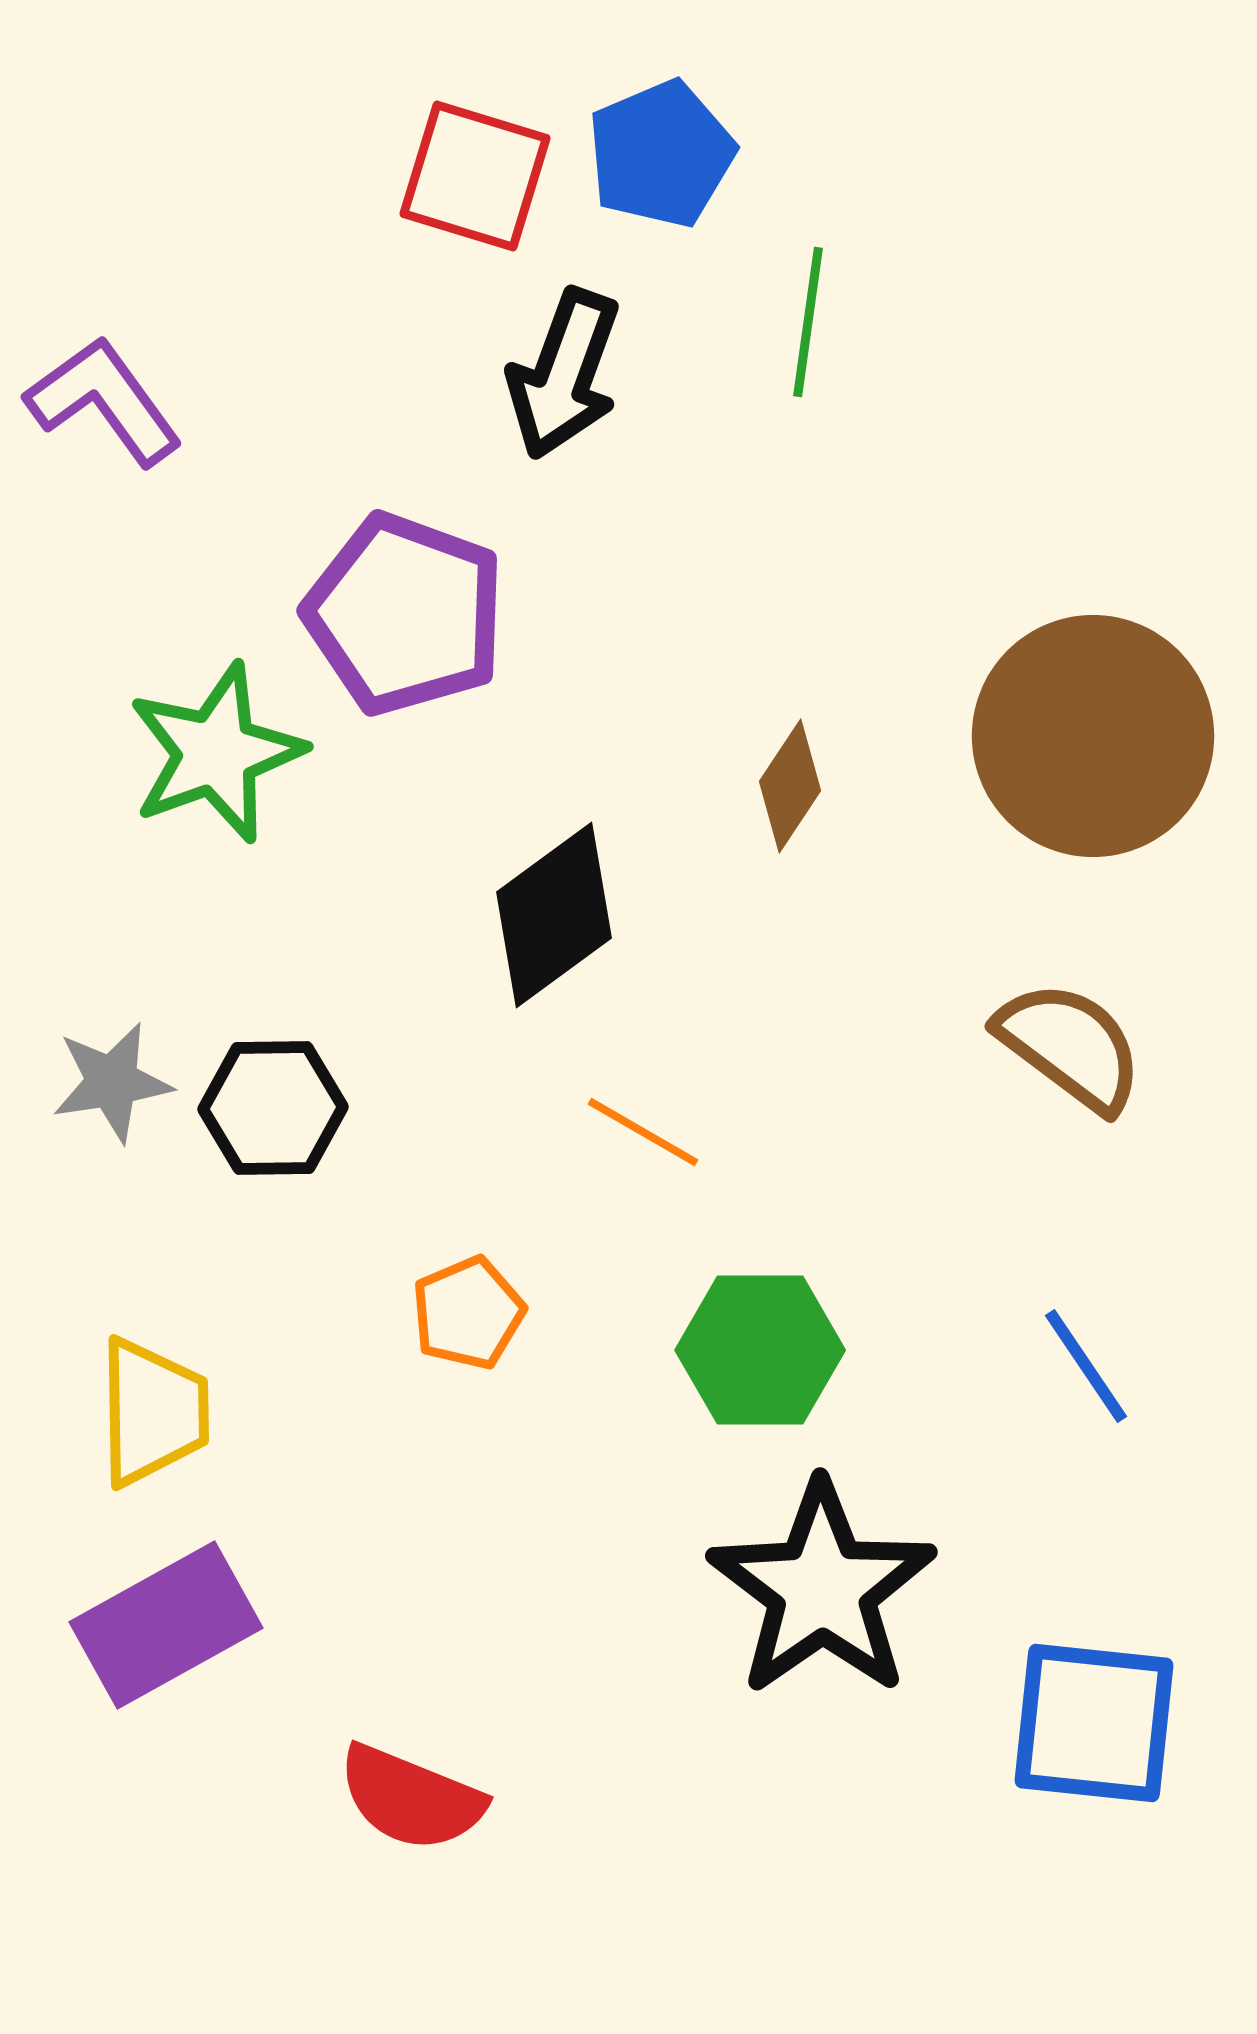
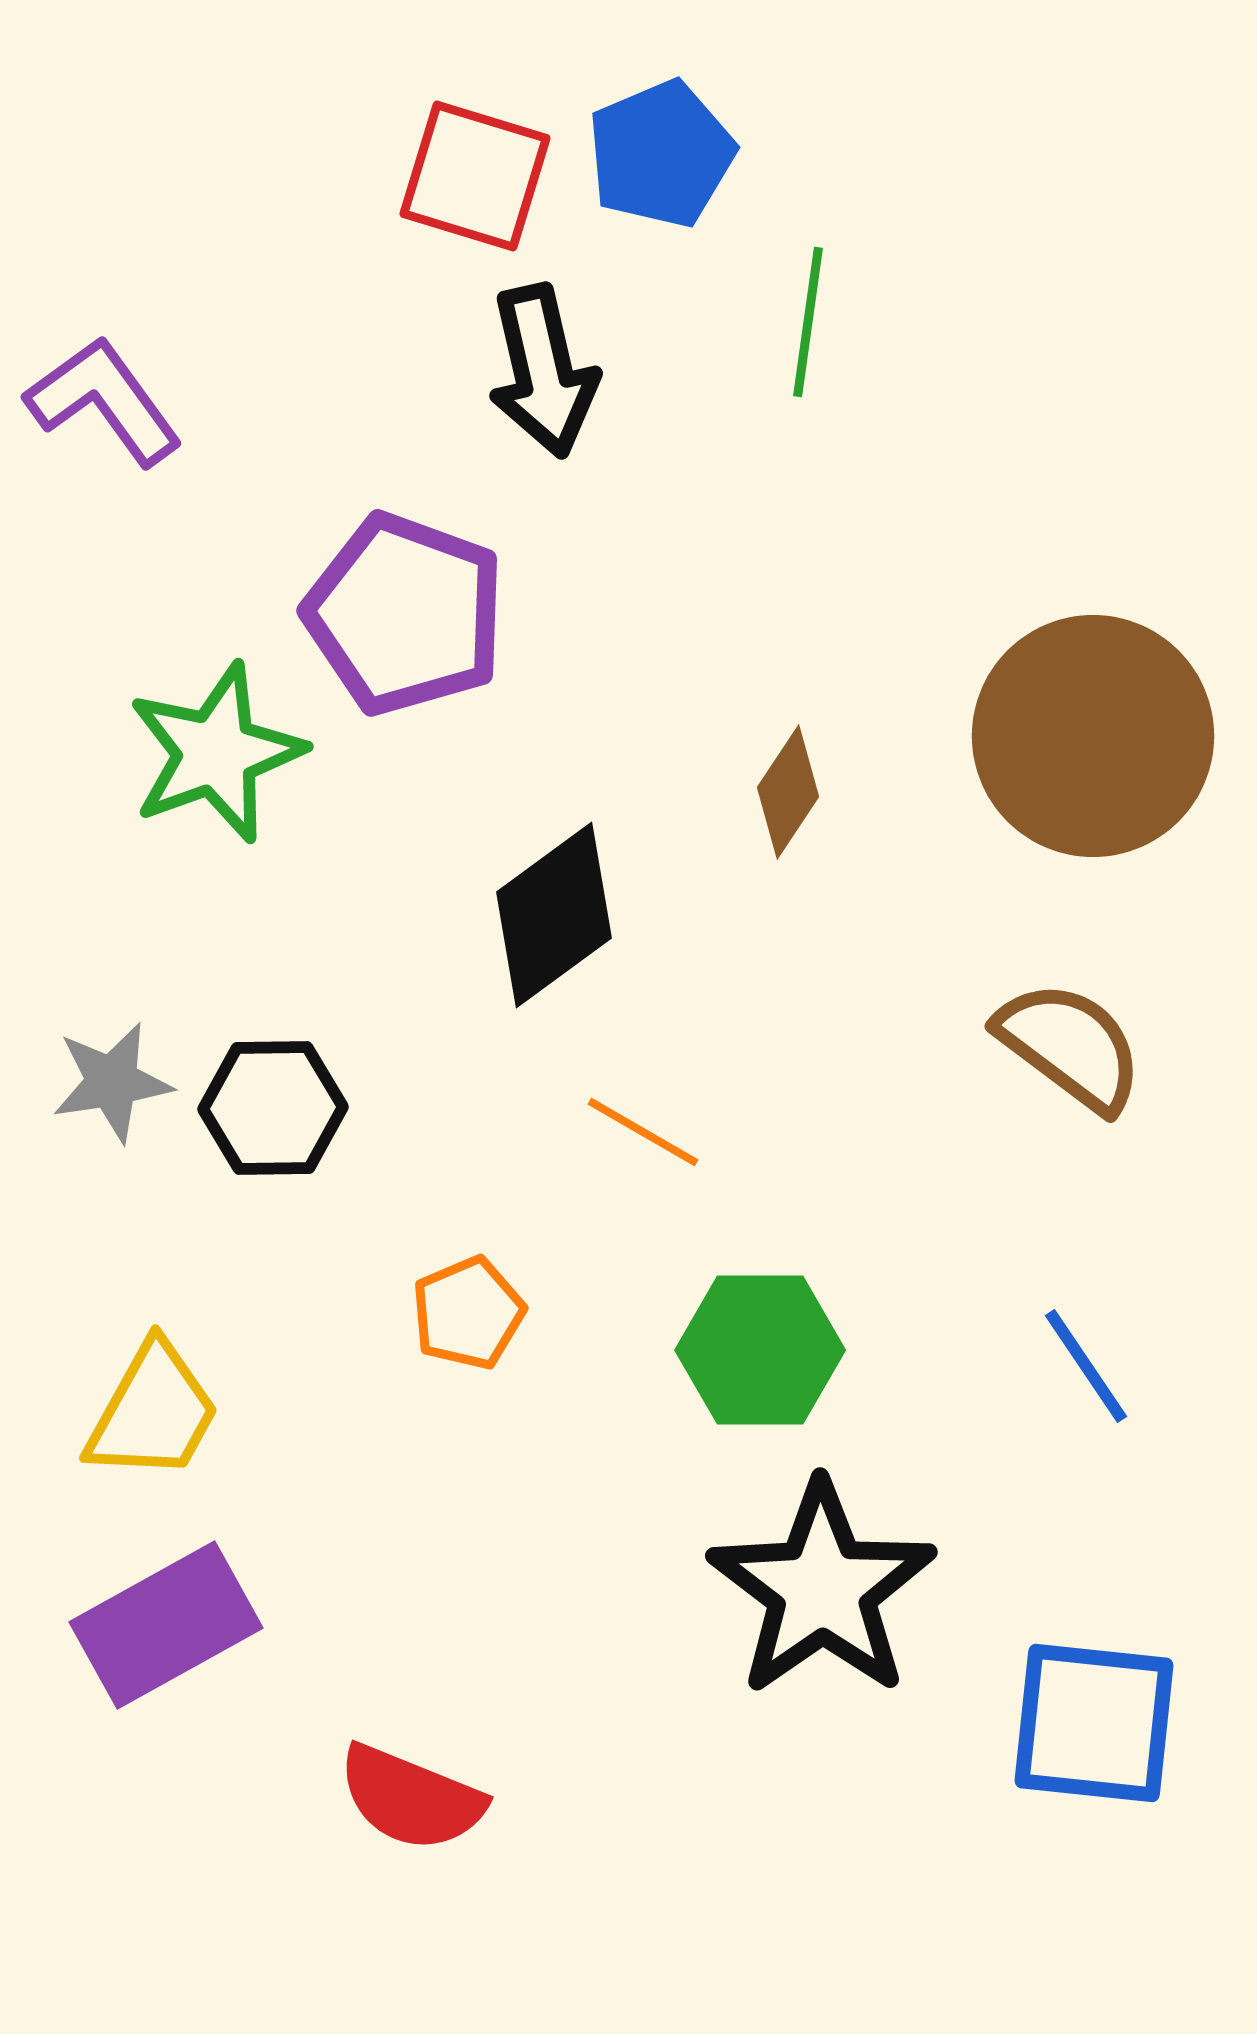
black arrow: moved 21 px left, 3 px up; rotated 33 degrees counterclockwise
brown diamond: moved 2 px left, 6 px down
yellow trapezoid: rotated 30 degrees clockwise
